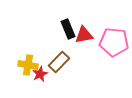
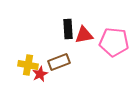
black rectangle: rotated 18 degrees clockwise
brown rectangle: rotated 25 degrees clockwise
